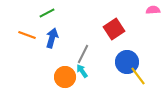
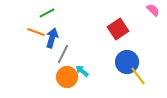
pink semicircle: rotated 48 degrees clockwise
red square: moved 4 px right
orange line: moved 9 px right, 3 px up
gray line: moved 20 px left
cyan arrow: rotated 16 degrees counterclockwise
orange circle: moved 2 px right
